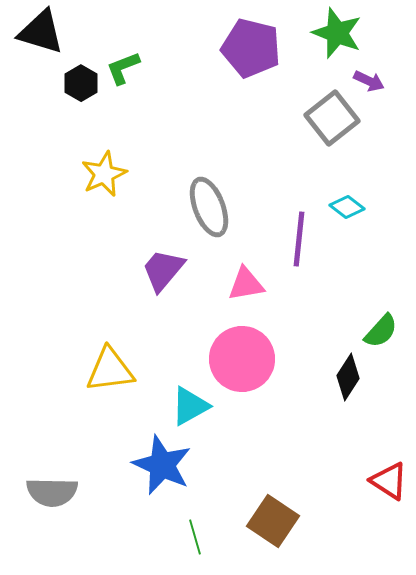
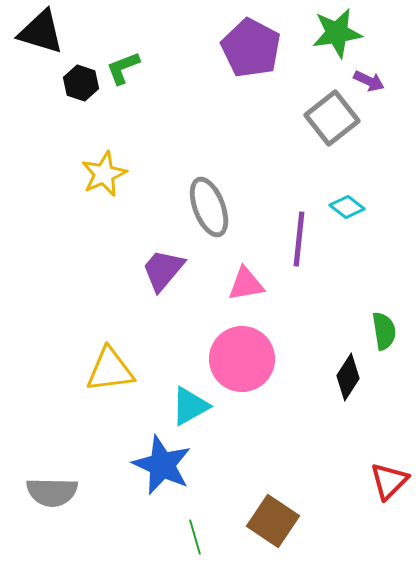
green star: rotated 30 degrees counterclockwise
purple pentagon: rotated 14 degrees clockwise
black hexagon: rotated 12 degrees counterclockwise
green semicircle: moved 3 px right; rotated 51 degrees counterclockwise
red triangle: rotated 42 degrees clockwise
